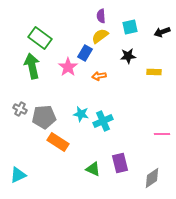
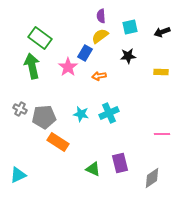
yellow rectangle: moved 7 px right
cyan cross: moved 6 px right, 8 px up
